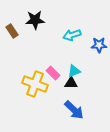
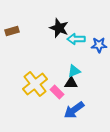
black star: moved 24 px right, 8 px down; rotated 24 degrees clockwise
brown rectangle: rotated 72 degrees counterclockwise
cyan arrow: moved 4 px right, 4 px down; rotated 18 degrees clockwise
pink rectangle: moved 4 px right, 19 px down
yellow cross: rotated 30 degrees clockwise
blue arrow: rotated 100 degrees clockwise
